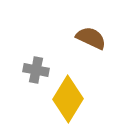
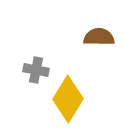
brown semicircle: moved 8 px right, 1 px up; rotated 24 degrees counterclockwise
